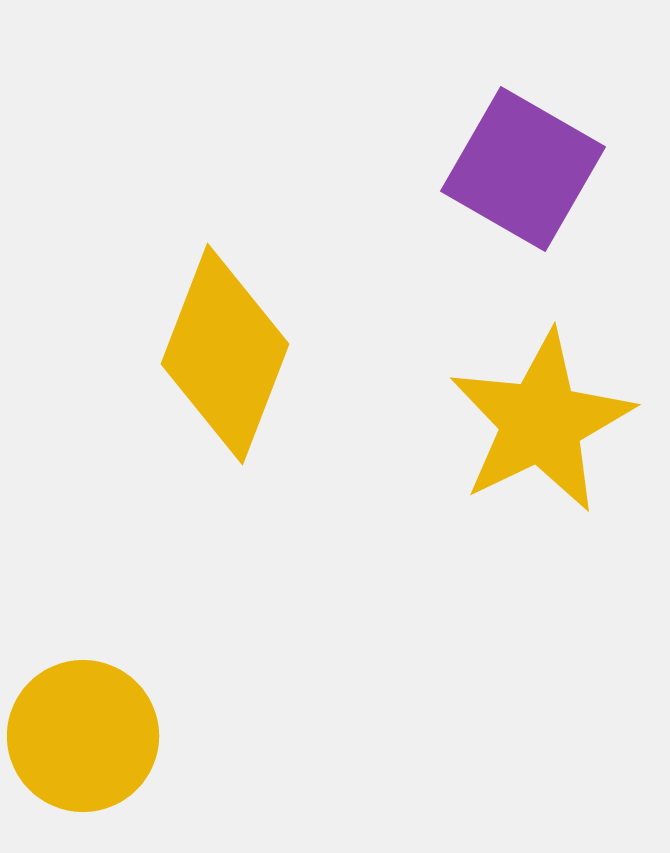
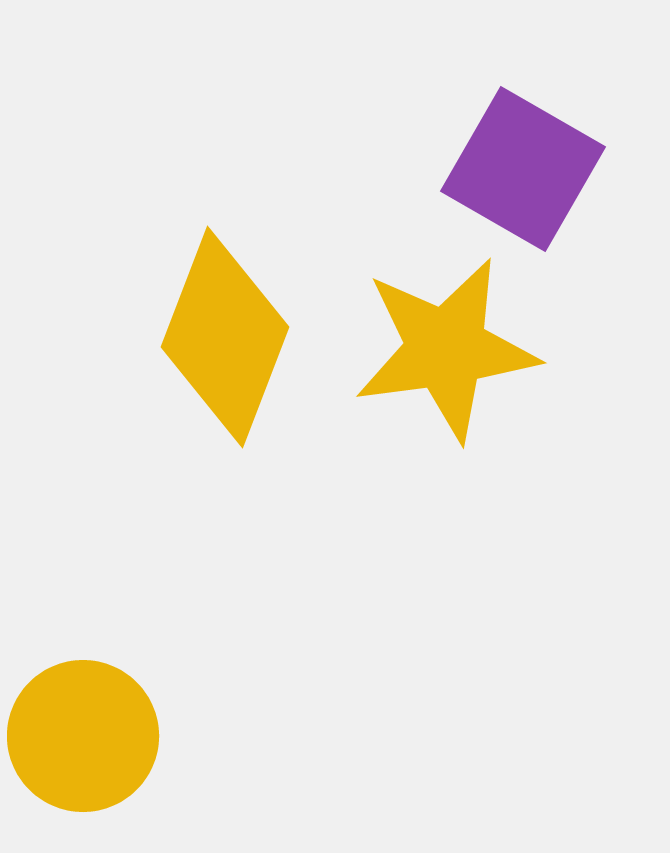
yellow diamond: moved 17 px up
yellow star: moved 95 px left, 73 px up; rotated 18 degrees clockwise
